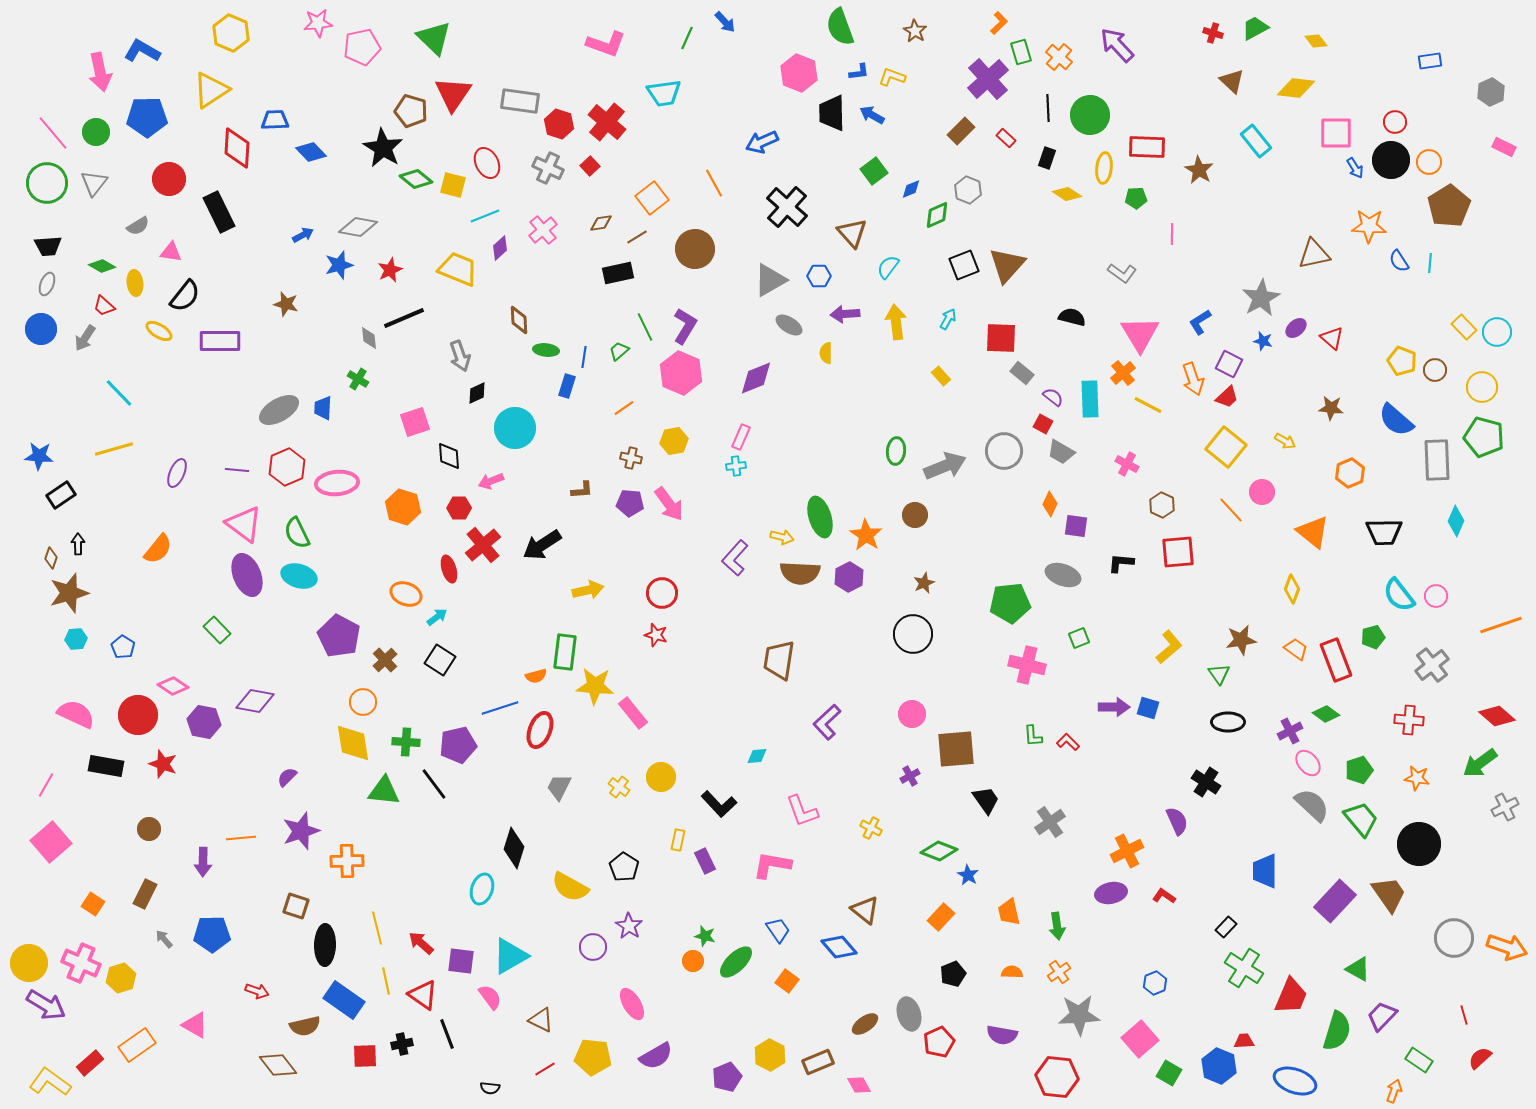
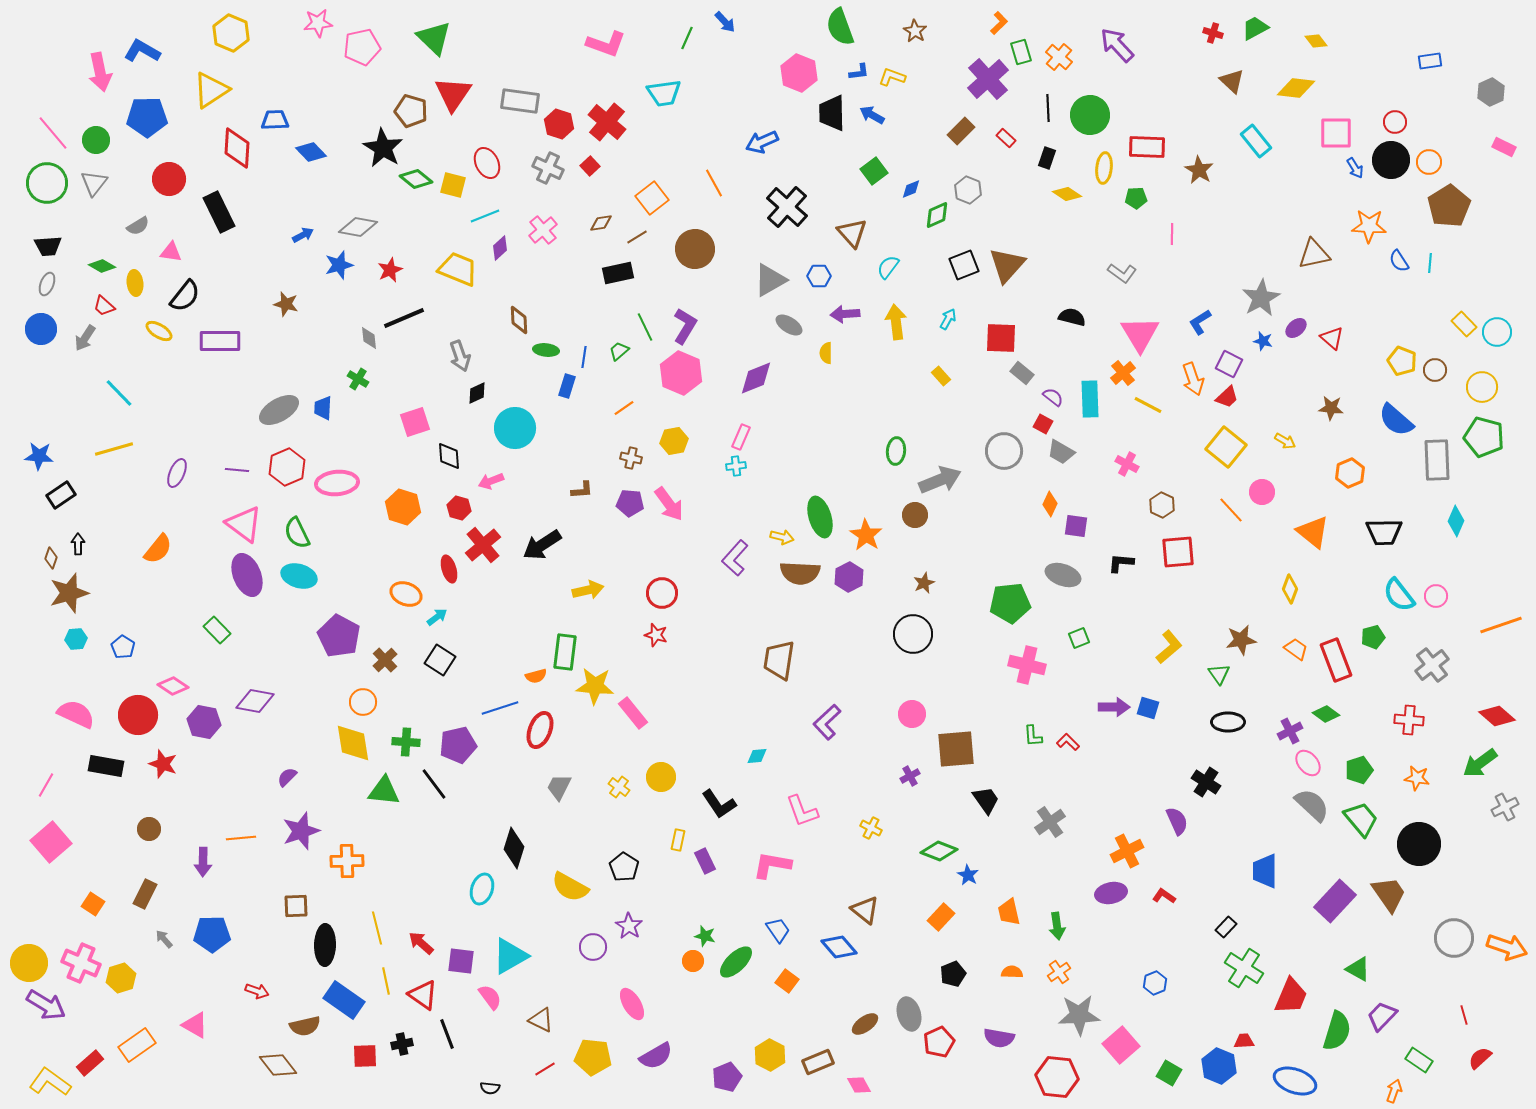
green circle at (96, 132): moved 8 px down
yellow rectangle at (1464, 327): moved 3 px up
gray arrow at (945, 466): moved 5 px left, 14 px down
red hexagon at (459, 508): rotated 15 degrees clockwise
yellow diamond at (1292, 589): moved 2 px left
black L-shape at (719, 804): rotated 9 degrees clockwise
brown square at (296, 906): rotated 20 degrees counterclockwise
purple semicircle at (1002, 1035): moved 3 px left, 3 px down
pink square at (1140, 1039): moved 19 px left, 6 px down
